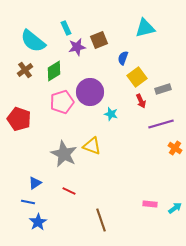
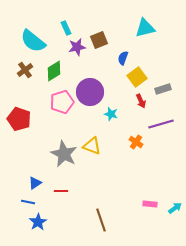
orange cross: moved 39 px left, 6 px up
red line: moved 8 px left; rotated 24 degrees counterclockwise
